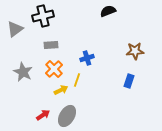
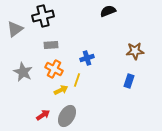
orange cross: rotated 18 degrees counterclockwise
